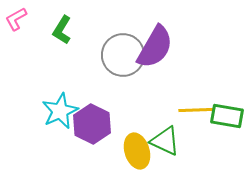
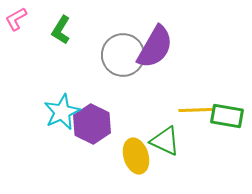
green L-shape: moved 1 px left
cyan star: moved 2 px right, 1 px down
yellow ellipse: moved 1 px left, 5 px down
